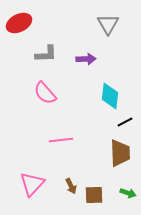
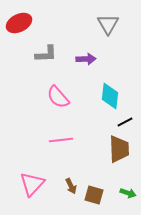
pink semicircle: moved 13 px right, 4 px down
brown trapezoid: moved 1 px left, 4 px up
brown square: rotated 18 degrees clockwise
